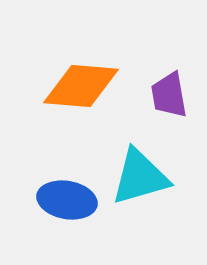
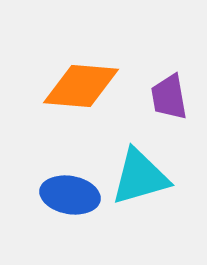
purple trapezoid: moved 2 px down
blue ellipse: moved 3 px right, 5 px up
